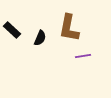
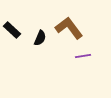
brown L-shape: rotated 132 degrees clockwise
